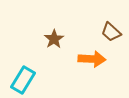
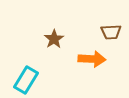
brown trapezoid: rotated 45 degrees counterclockwise
cyan rectangle: moved 3 px right
